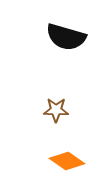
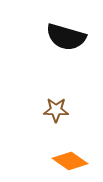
orange diamond: moved 3 px right
